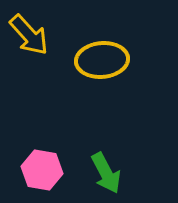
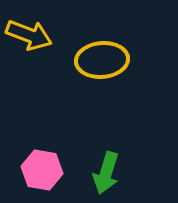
yellow arrow: rotated 27 degrees counterclockwise
green arrow: rotated 45 degrees clockwise
